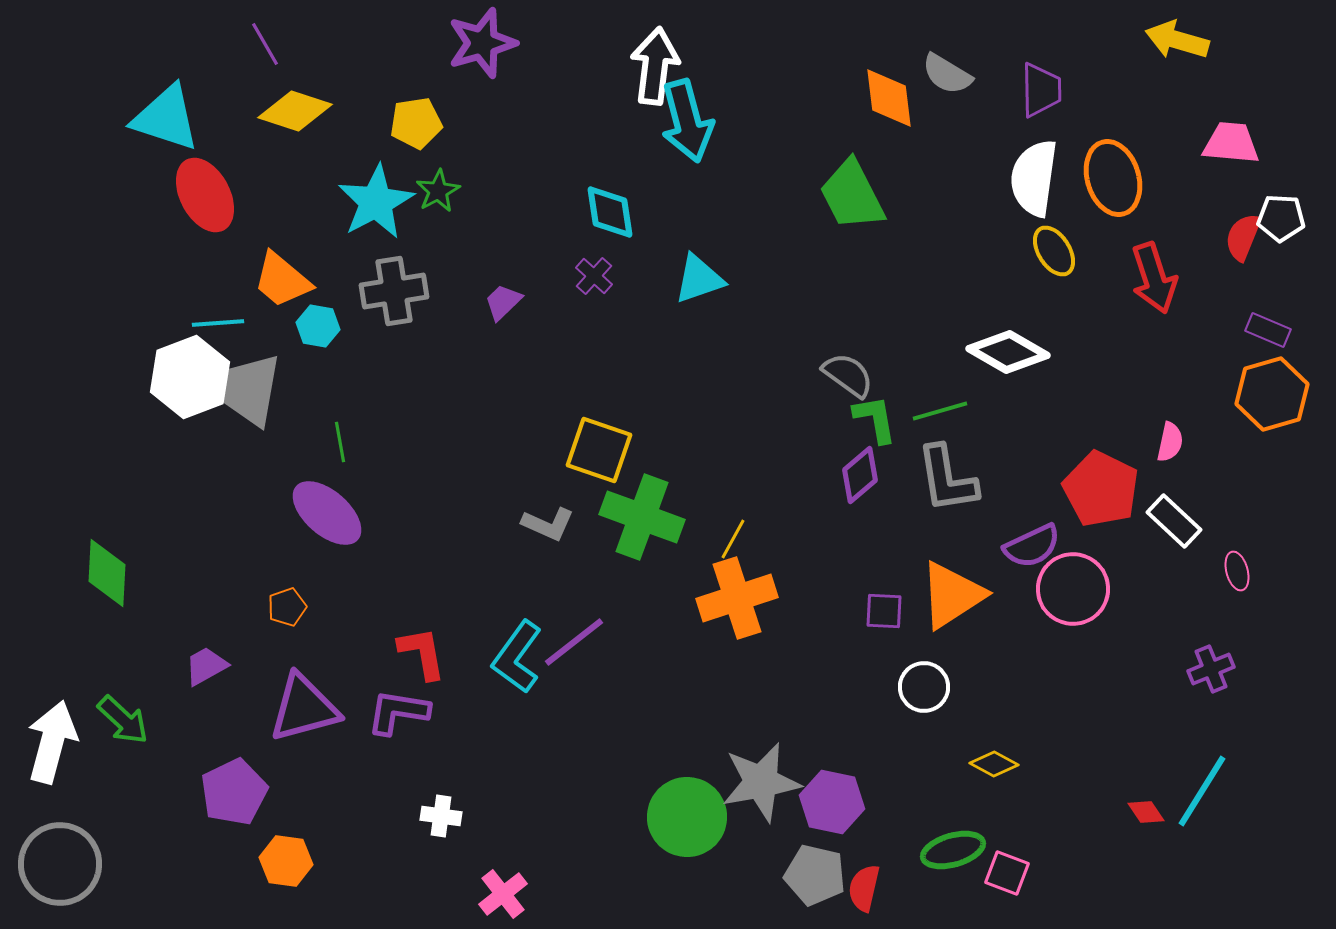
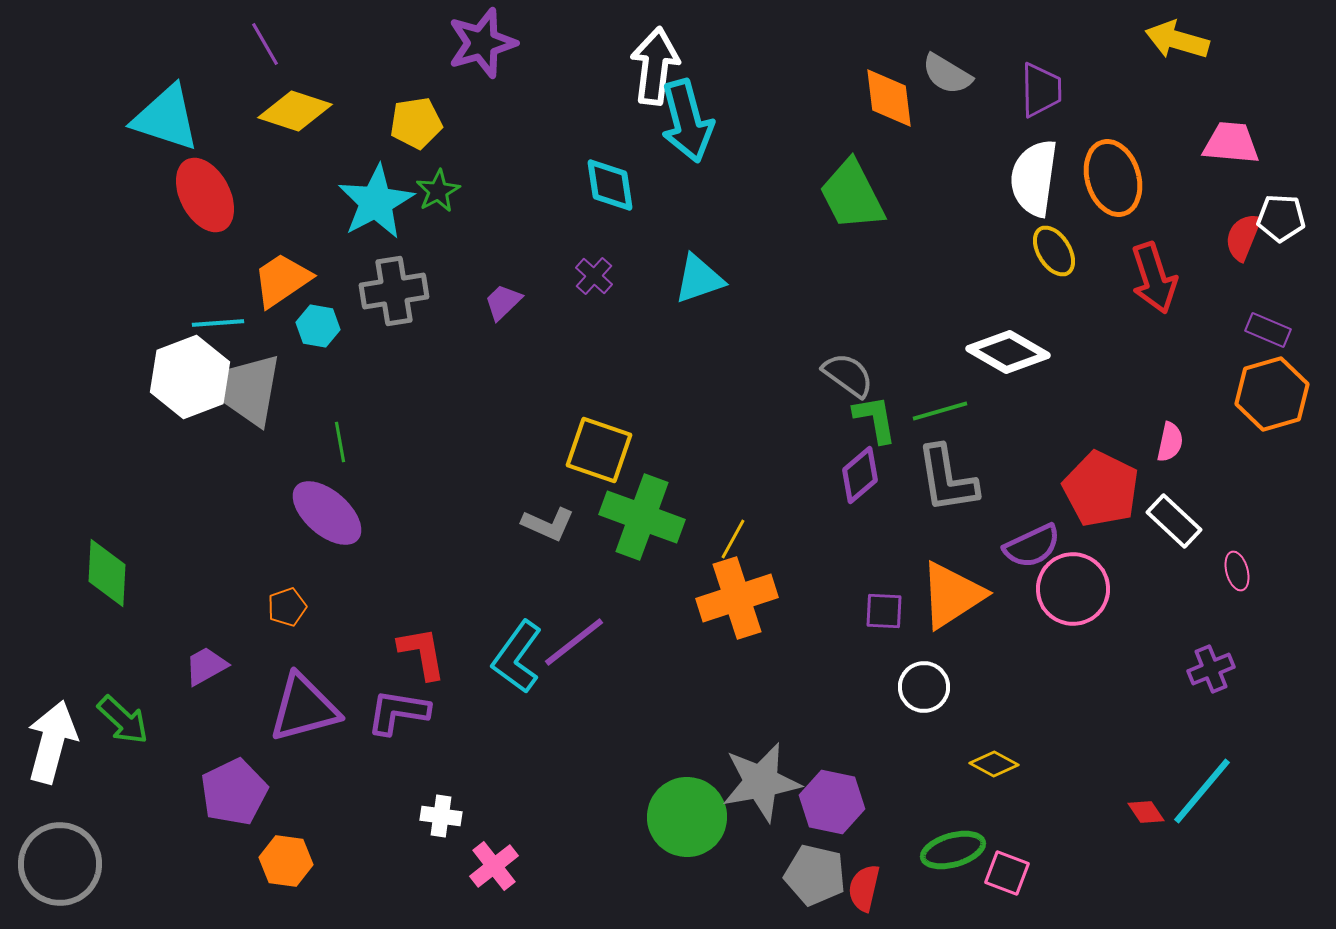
cyan diamond at (610, 212): moved 27 px up
orange trapezoid at (282, 280): rotated 106 degrees clockwise
cyan line at (1202, 791): rotated 8 degrees clockwise
pink cross at (503, 894): moved 9 px left, 28 px up
